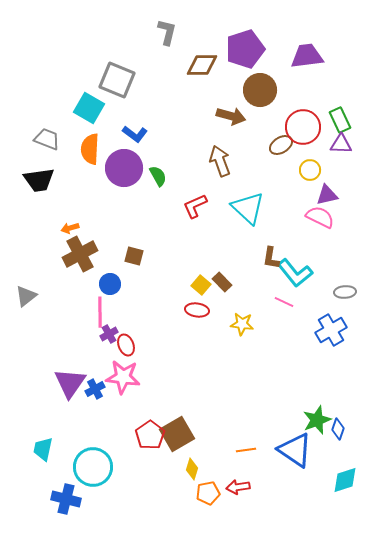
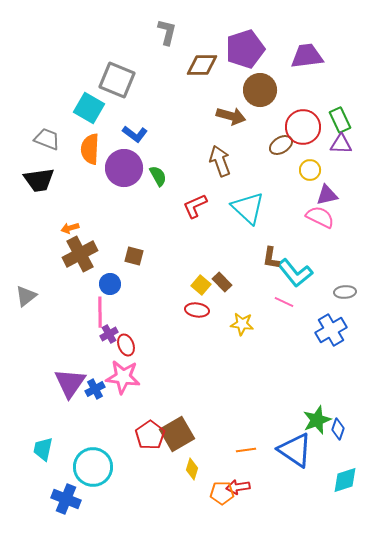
orange pentagon at (208, 493): moved 14 px right; rotated 10 degrees clockwise
blue cross at (66, 499): rotated 8 degrees clockwise
